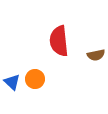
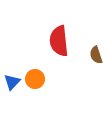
brown semicircle: rotated 84 degrees clockwise
blue triangle: rotated 30 degrees clockwise
